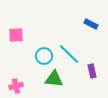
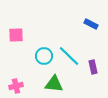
cyan line: moved 2 px down
purple rectangle: moved 1 px right, 4 px up
green triangle: moved 5 px down
